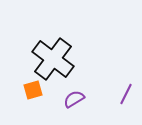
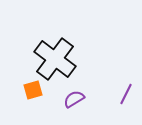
black cross: moved 2 px right
